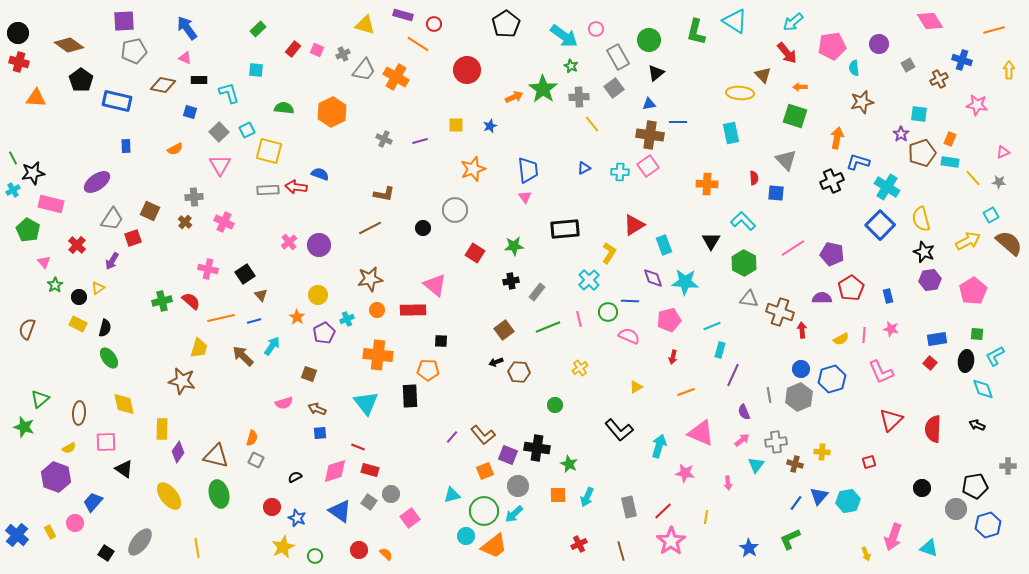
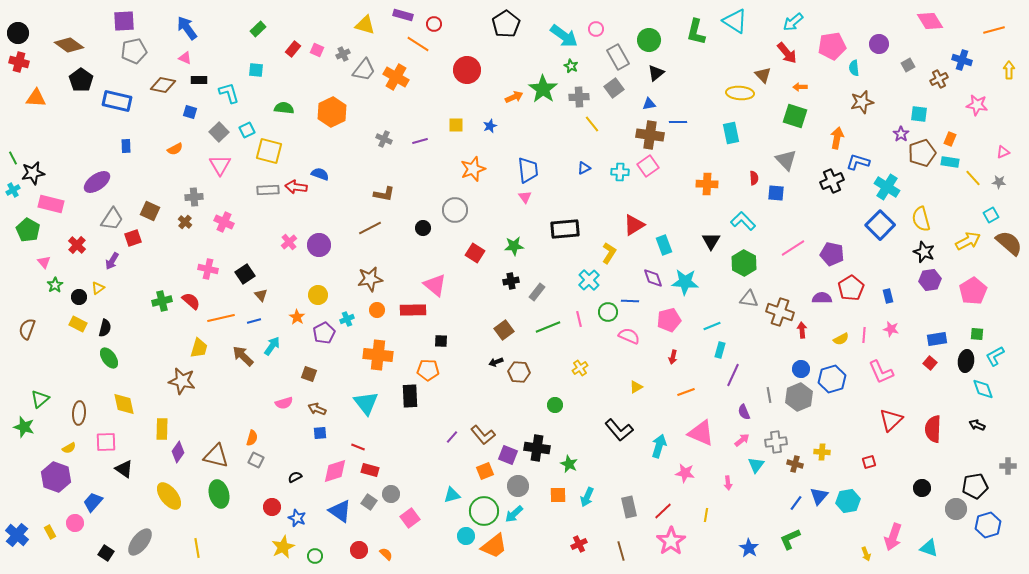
yellow line at (706, 517): moved 2 px up
